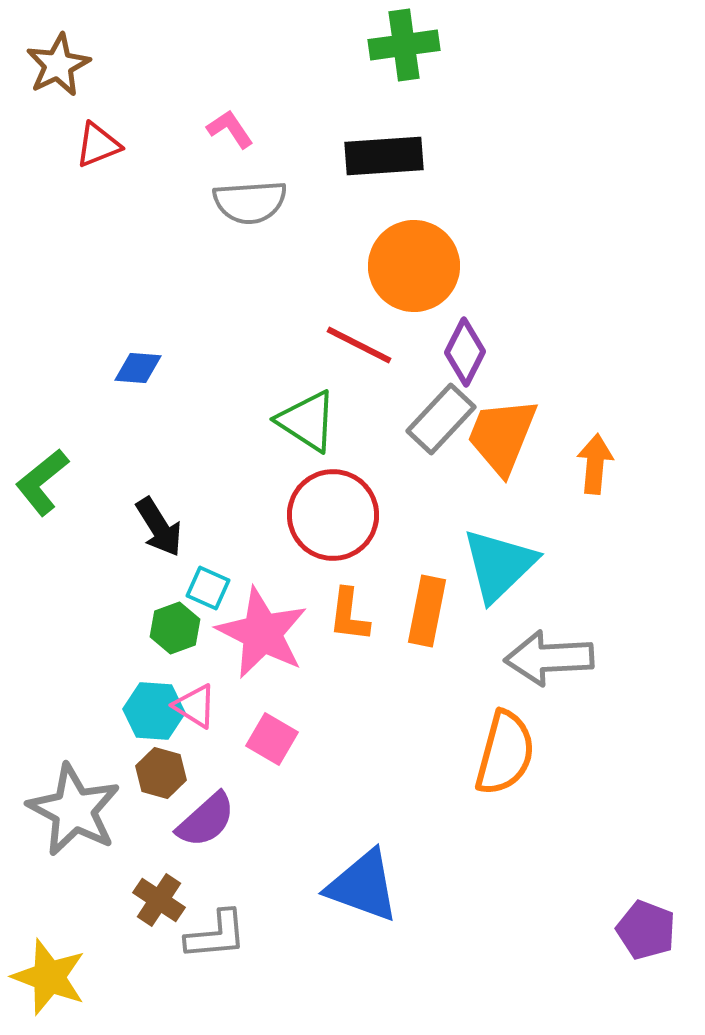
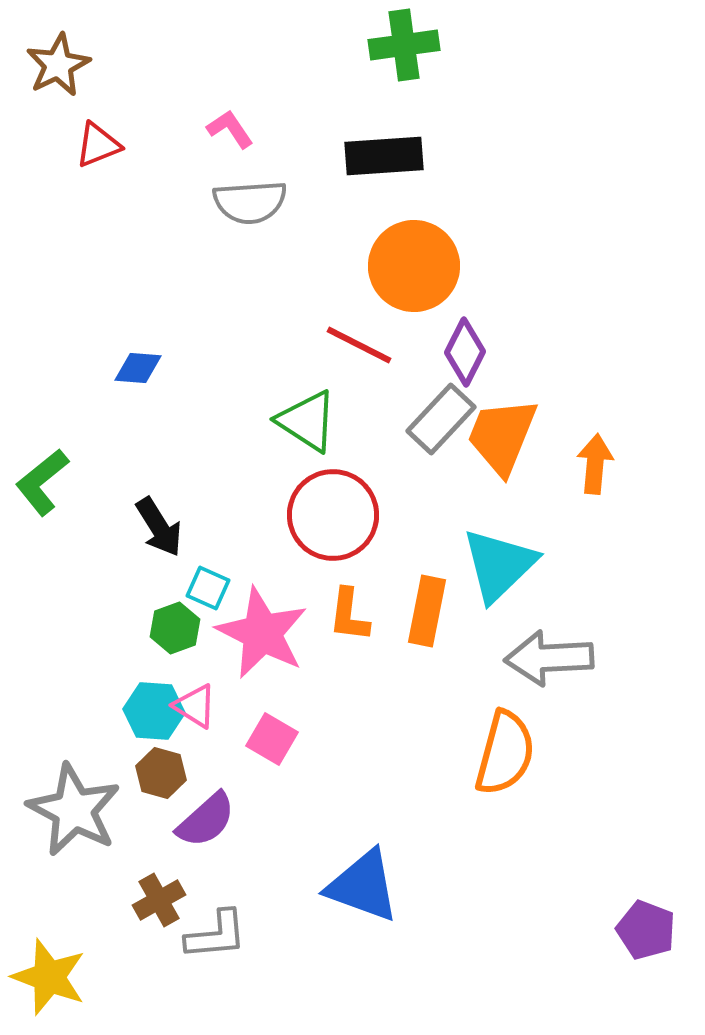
brown cross: rotated 27 degrees clockwise
